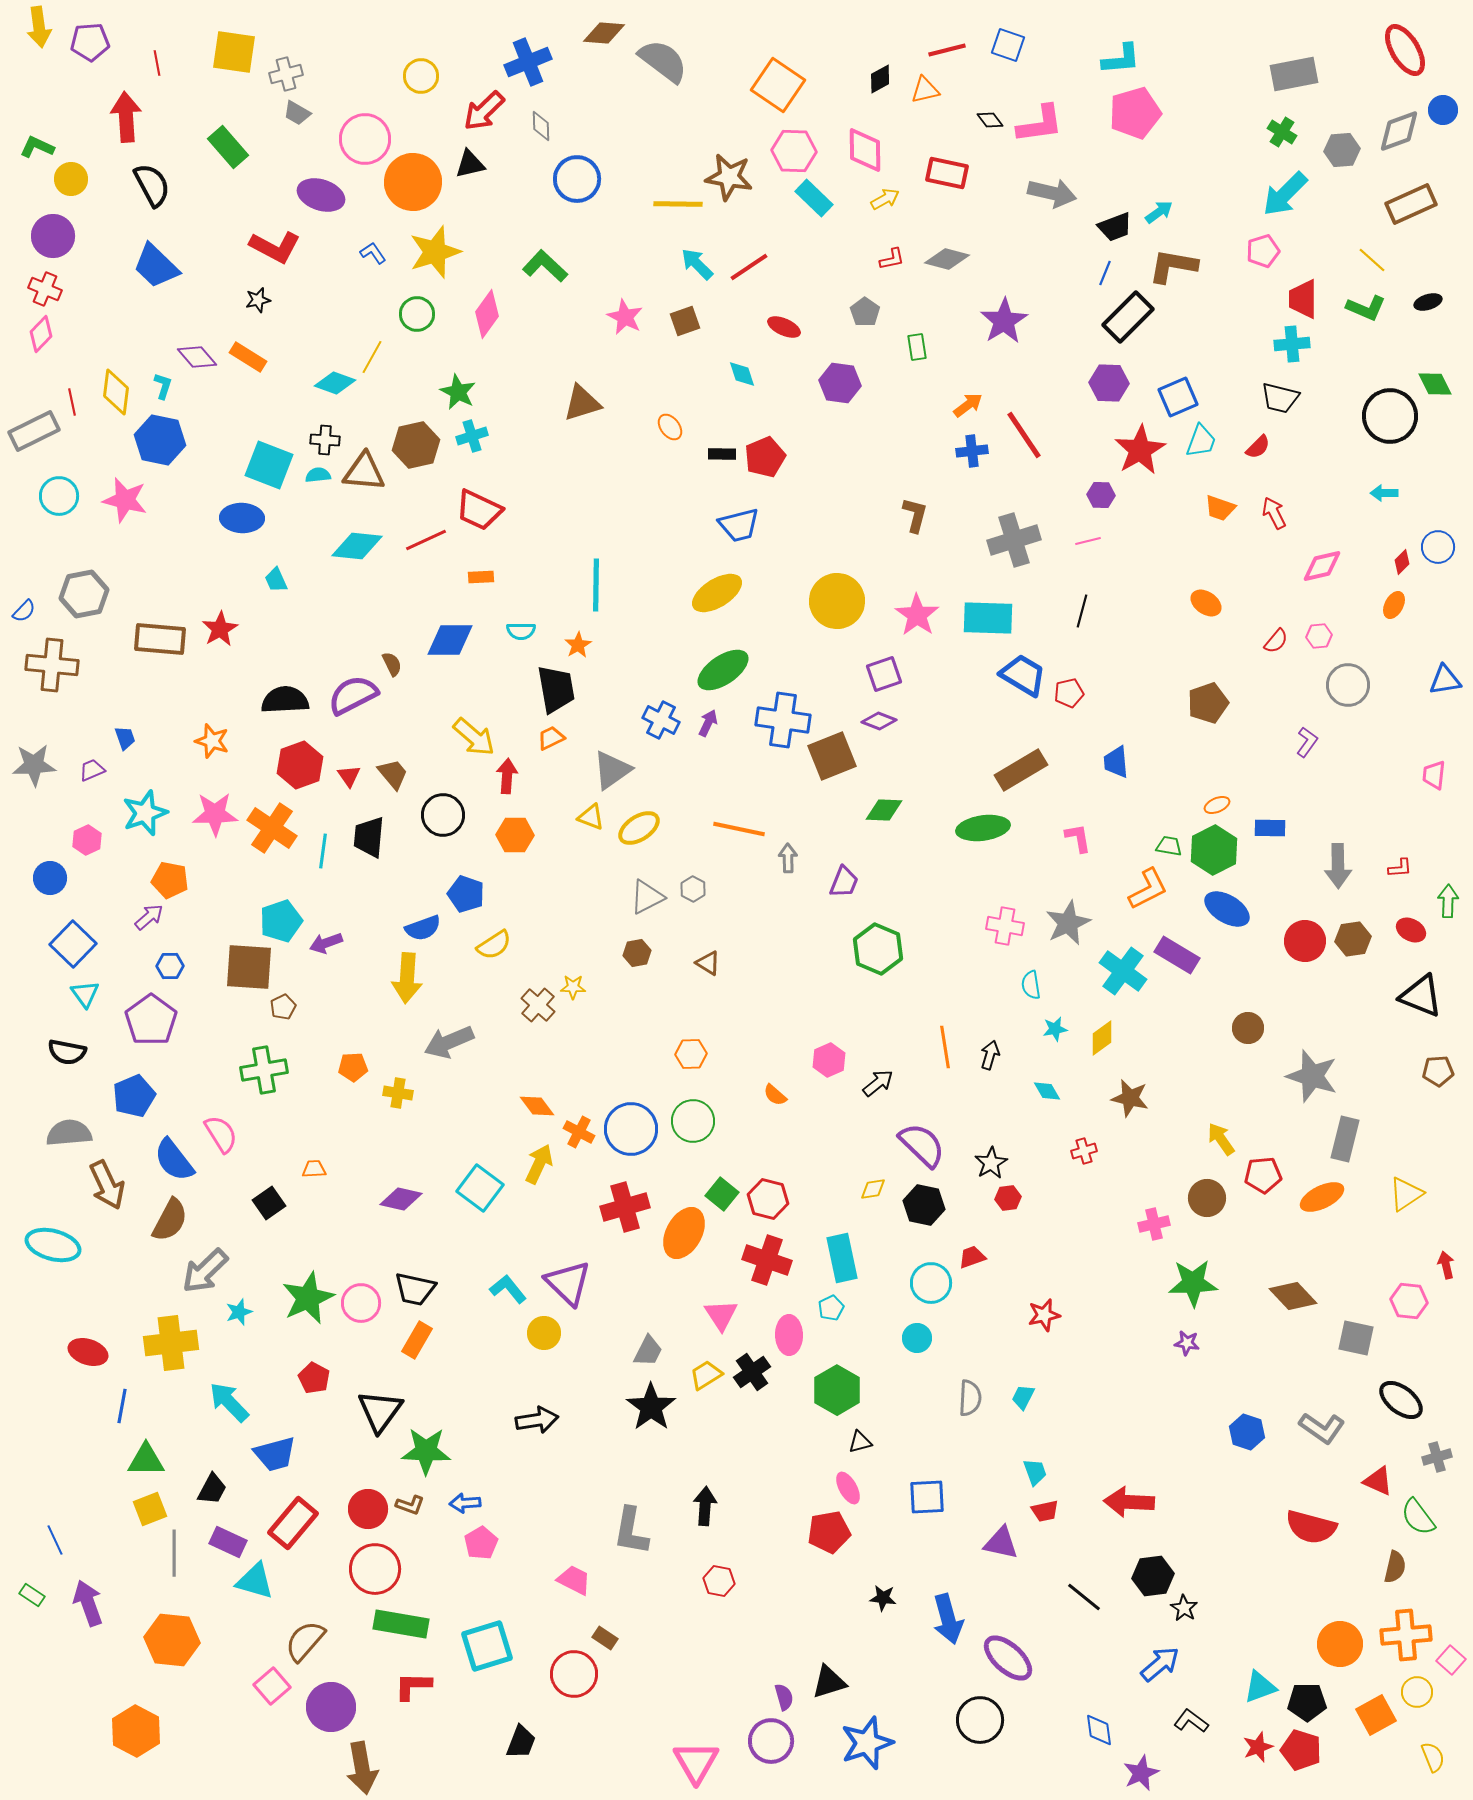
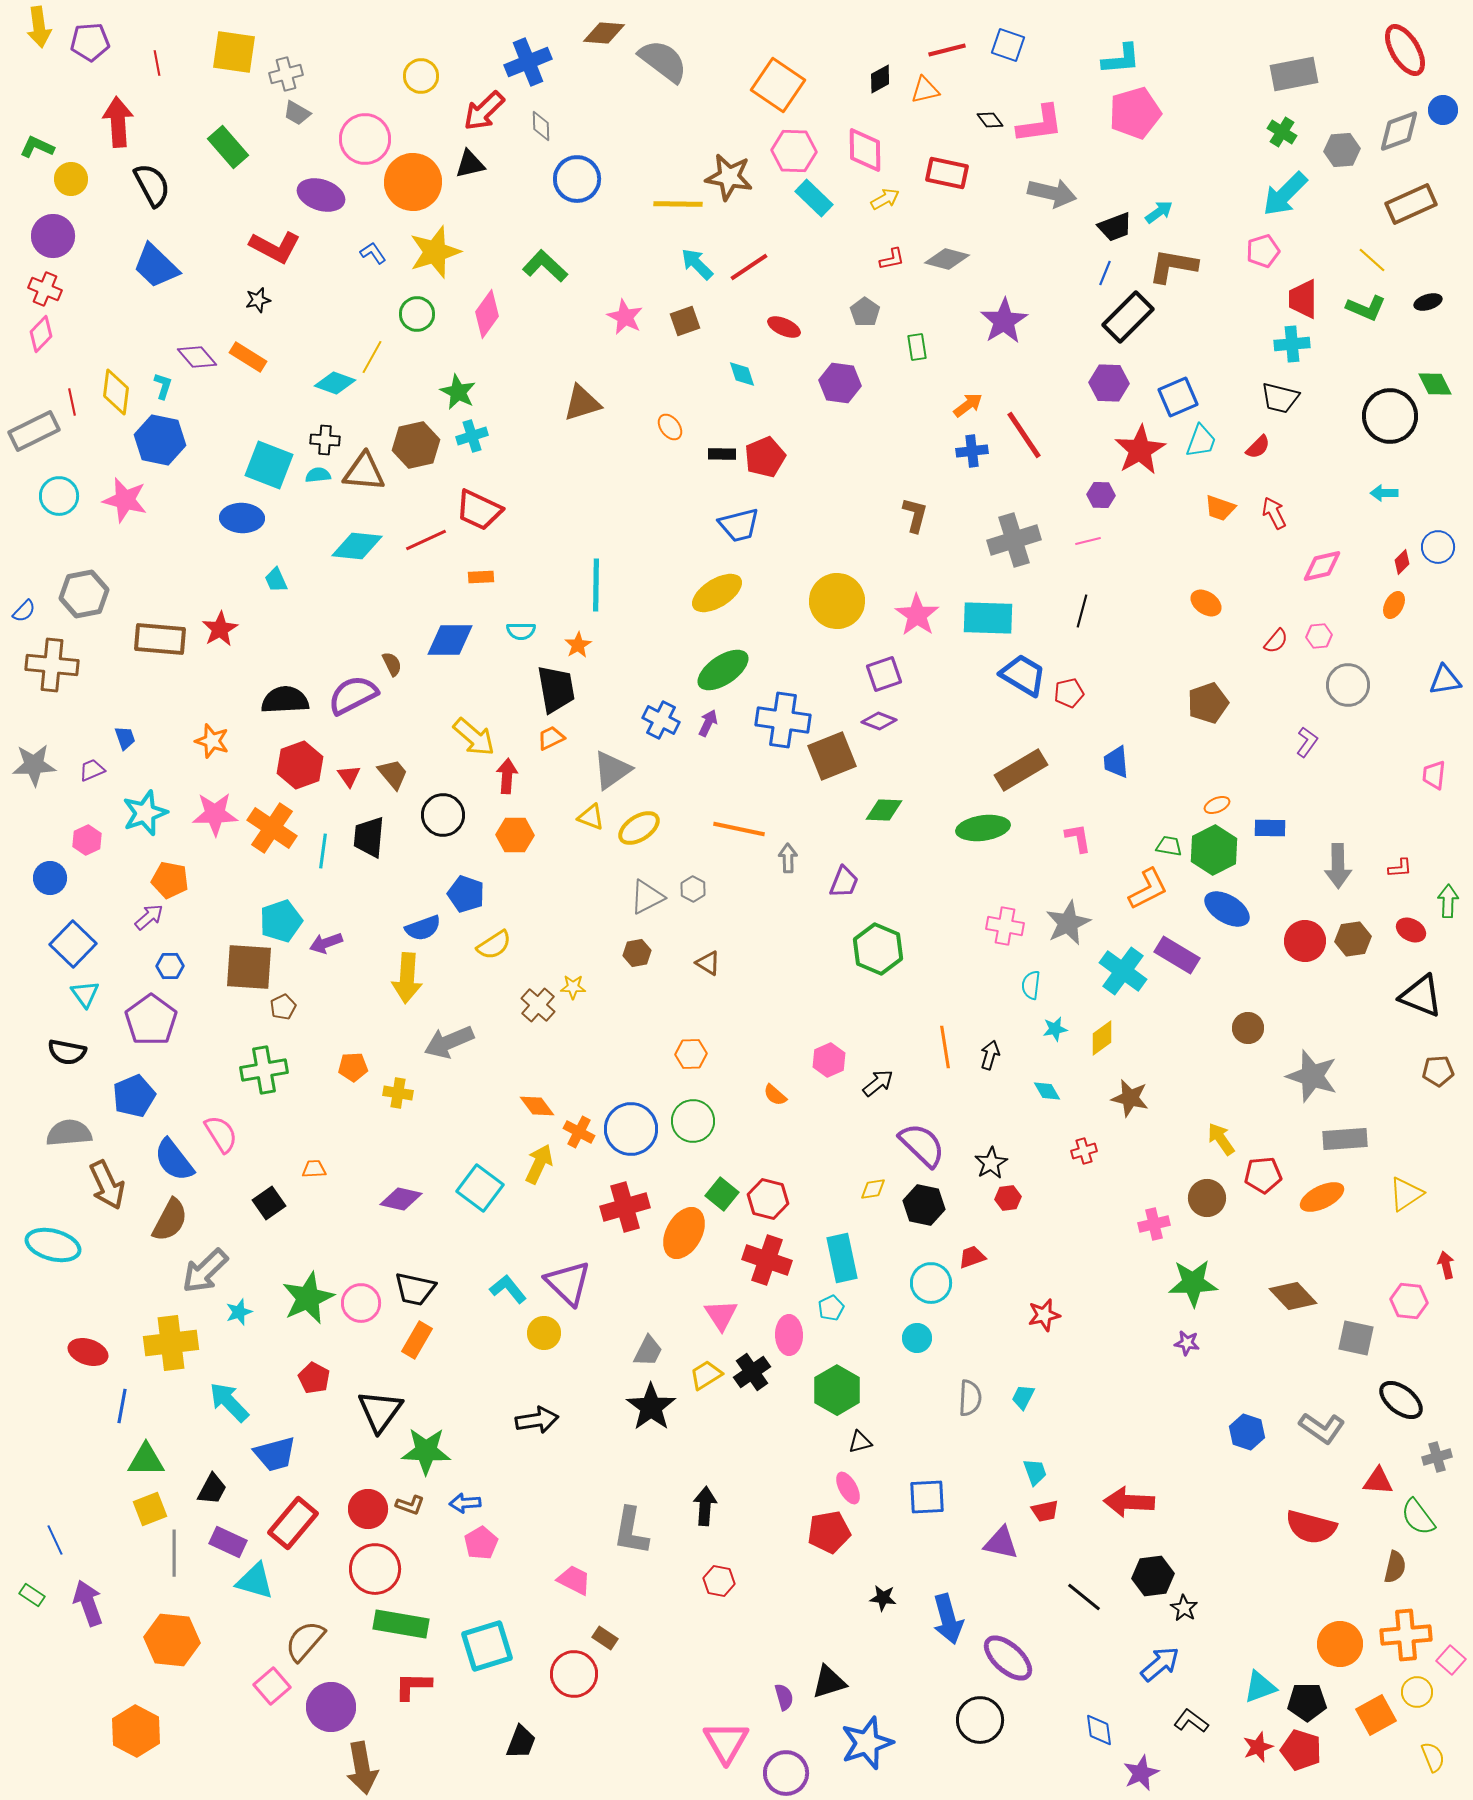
red arrow at (126, 117): moved 8 px left, 5 px down
cyan semicircle at (1031, 985): rotated 16 degrees clockwise
gray rectangle at (1345, 1139): rotated 72 degrees clockwise
red triangle at (1378, 1481): rotated 20 degrees counterclockwise
purple circle at (771, 1741): moved 15 px right, 32 px down
pink triangle at (696, 1762): moved 30 px right, 20 px up
